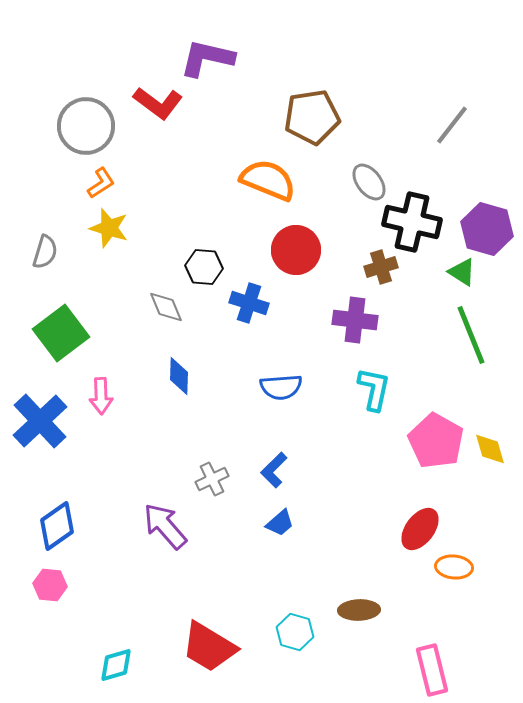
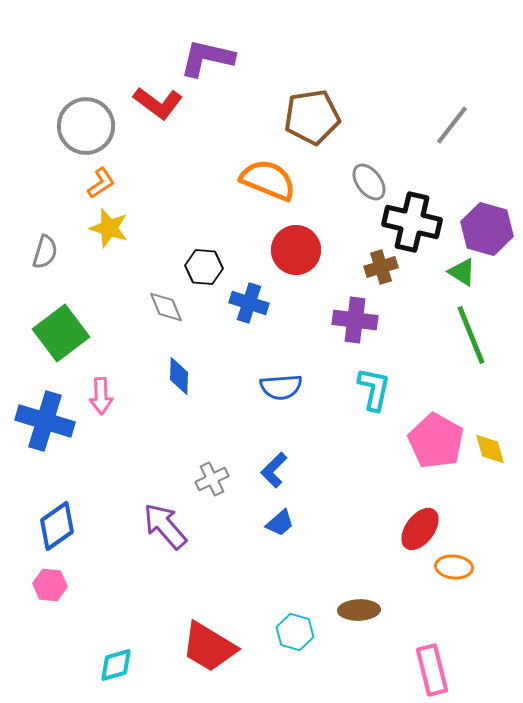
blue cross at (40, 421): moved 5 px right; rotated 30 degrees counterclockwise
